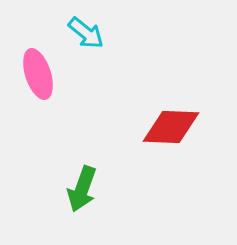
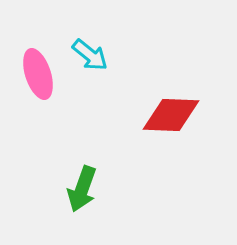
cyan arrow: moved 4 px right, 22 px down
red diamond: moved 12 px up
